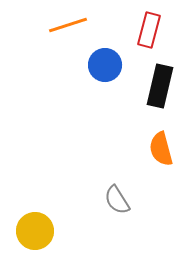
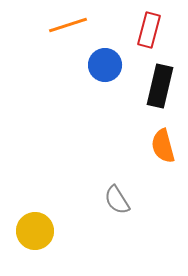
orange semicircle: moved 2 px right, 3 px up
